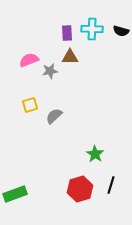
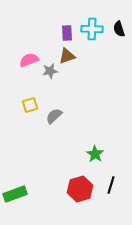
black semicircle: moved 2 px left, 2 px up; rotated 56 degrees clockwise
brown triangle: moved 3 px left, 1 px up; rotated 18 degrees counterclockwise
